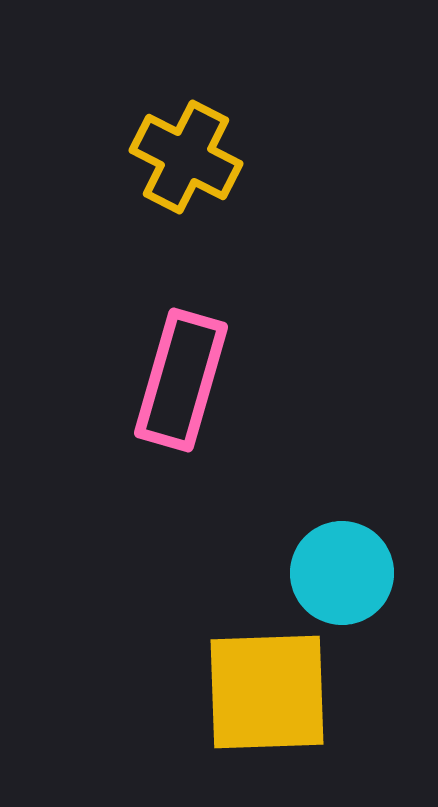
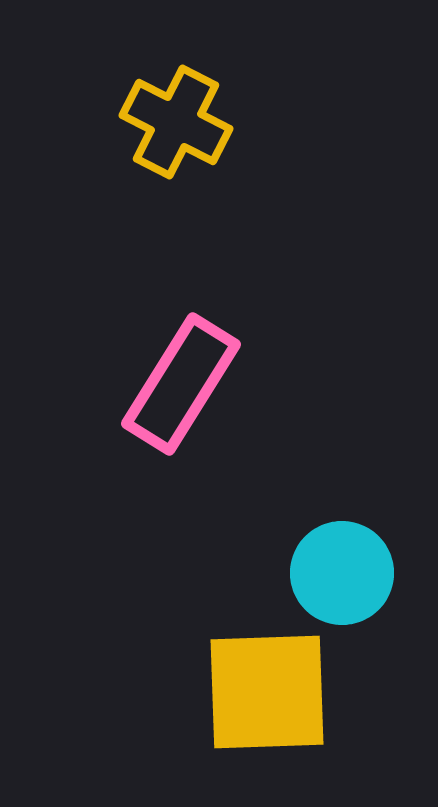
yellow cross: moved 10 px left, 35 px up
pink rectangle: moved 4 px down; rotated 16 degrees clockwise
